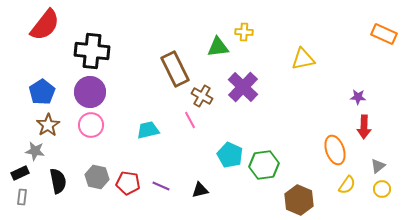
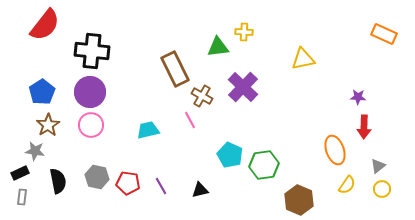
purple line: rotated 36 degrees clockwise
